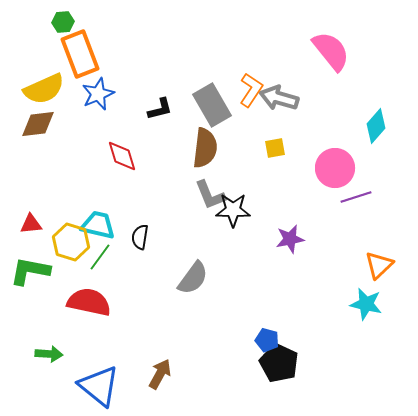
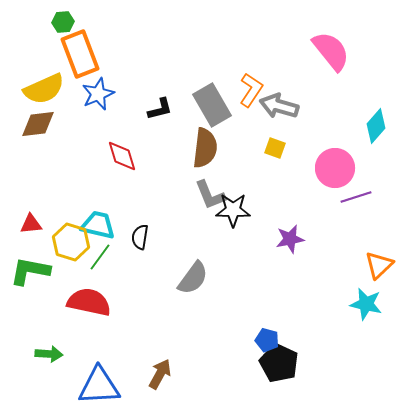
gray arrow: moved 8 px down
yellow square: rotated 30 degrees clockwise
blue triangle: rotated 42 degrees counterclockwise
